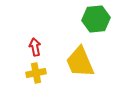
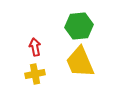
green hexagon: moved 17 px left, 7 px down
yellow cross: moved 1 px left, 1 px down
